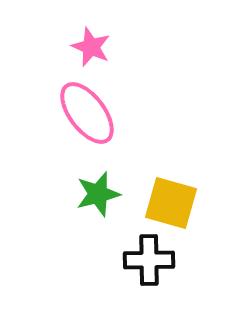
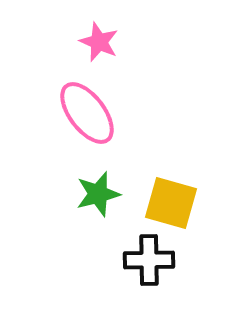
pink star: moved 8 px right, 5 px up
